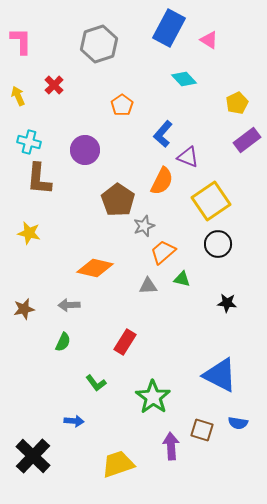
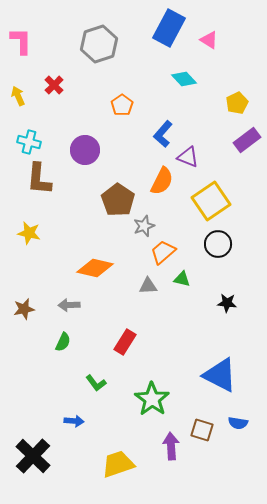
green star: moved 1 px left, 2 px down
